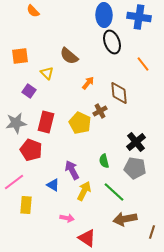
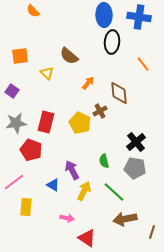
black ellipse: rotated 25 degrees clockwise
purple square: moved 17 px left
yellow rectangle: moved 2 px down
